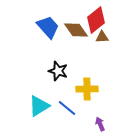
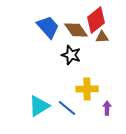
black star: moved 13 px right, 16 px up
purple arrow: moved 7 px right, 16 px up; rotated 24 degrees clockwise
